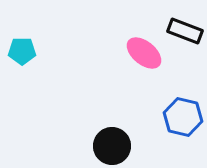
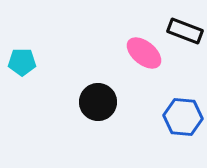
cyan pentagon: moved 11 px down
blue hexagon: rotated 9 degrees counterclockwise
black circle: moved 14 px left, 44 px up
